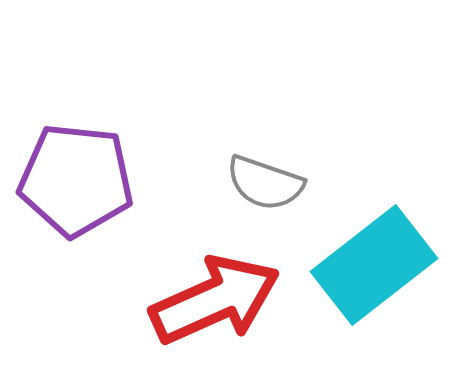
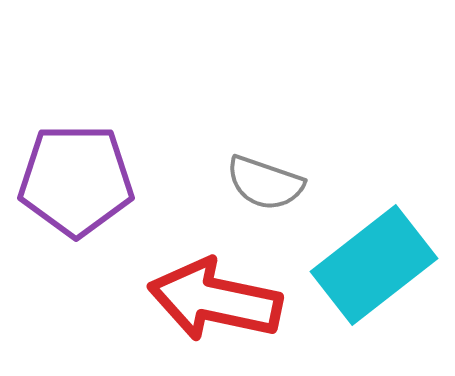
purple pentagon: rotated 6 degrees counterclockwise
red arrow: rotated 144 degrees counterclockwise
